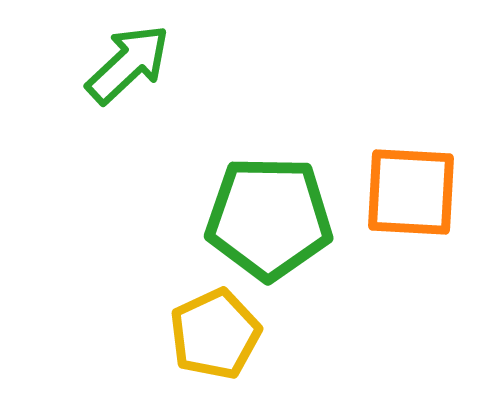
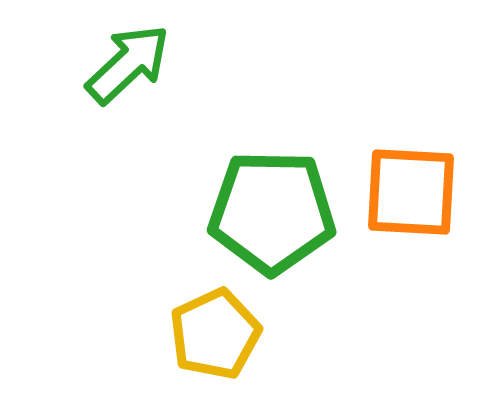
green pentagon: moved 3 px right, 6 px up
